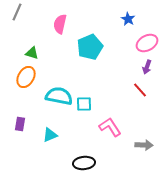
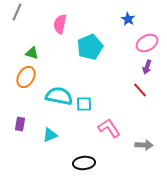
pink L-shape: moved 1 px left, 1 px down
